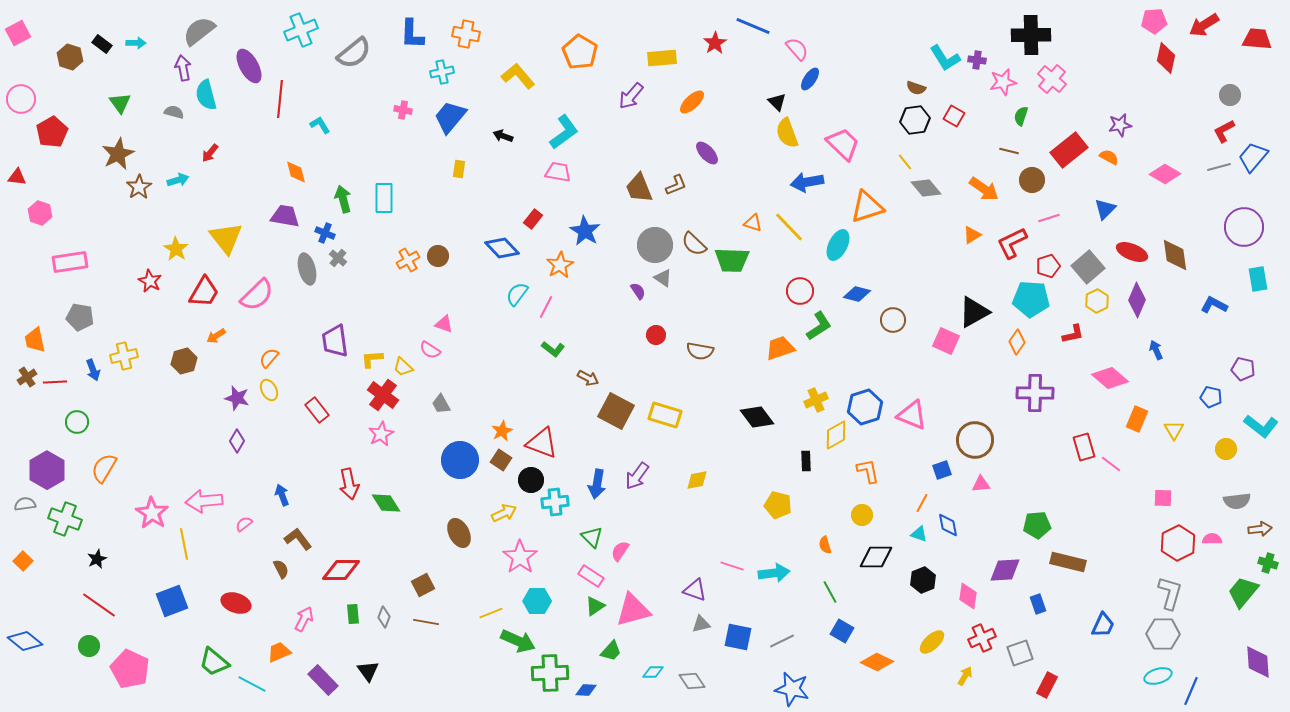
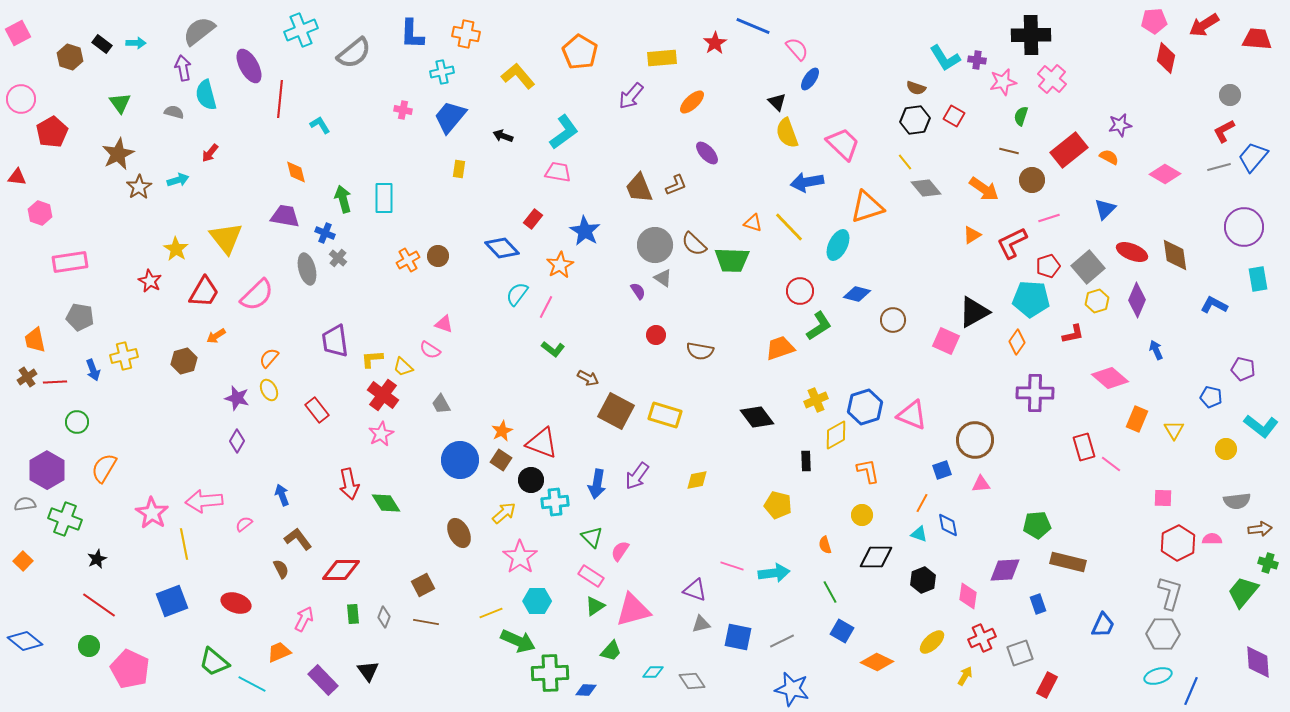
yellow hexagon at (1097, 301): rotated 10 degrees clockwise
yellow arrow at (504, 513): rotated 15 degrees counterclockwise
